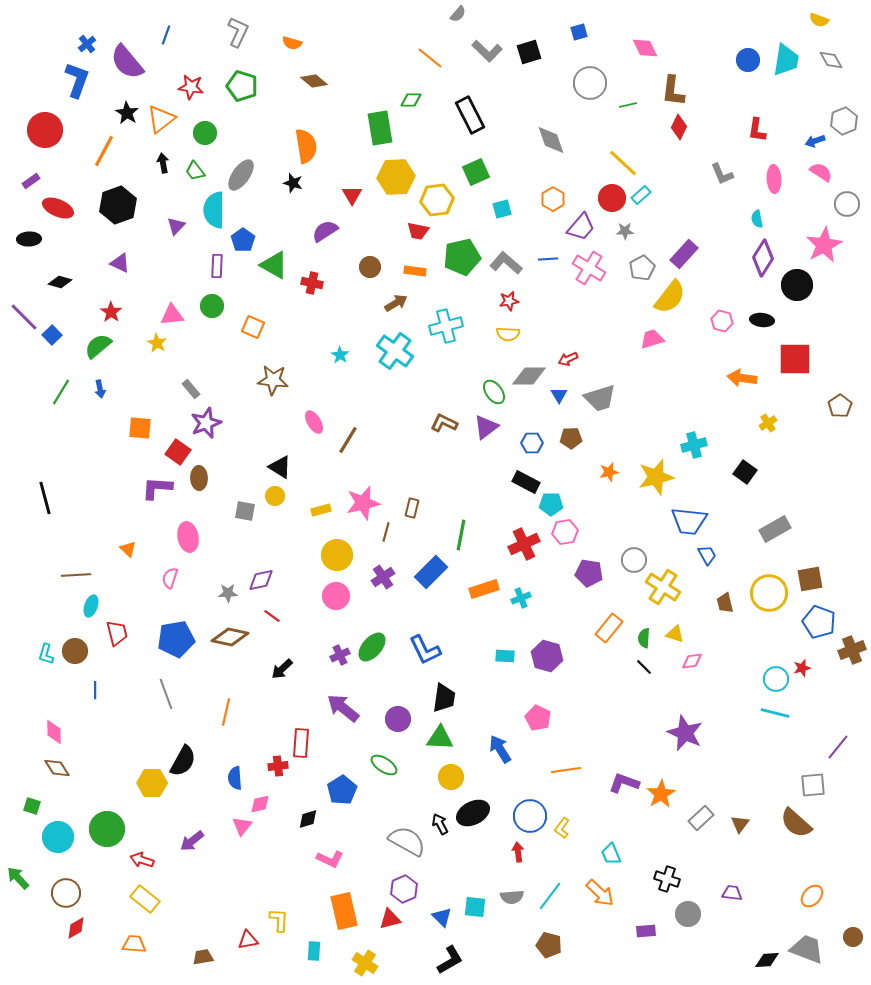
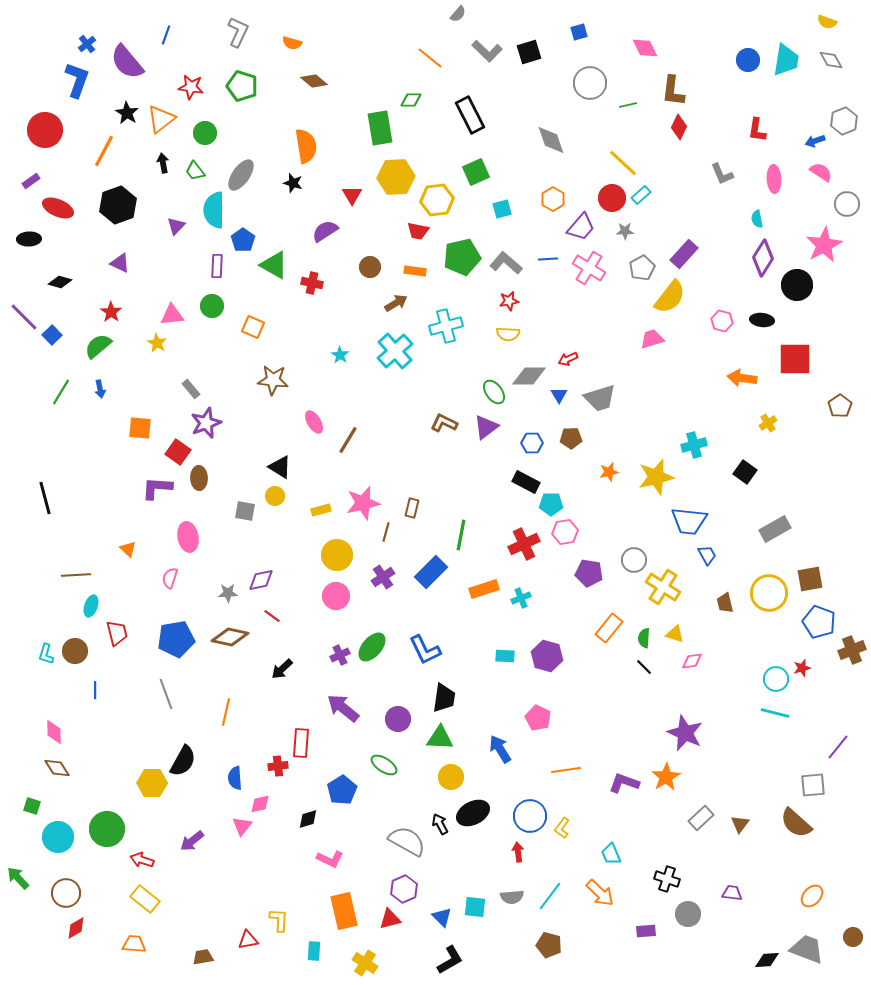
yellow semicircle at (819, 20): moved 8 px right, 2 px down
cyan cross at (395, 351): rotated 12 degrees clockwise
orange star at (661, 794): moved 5 px right, 17 px up
